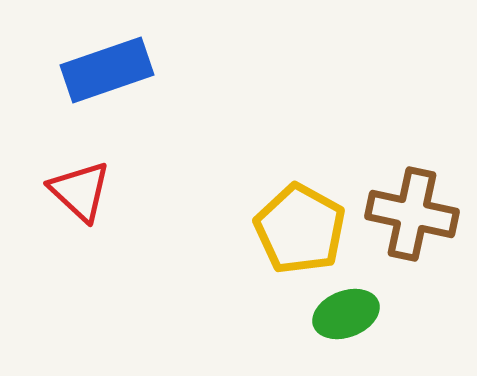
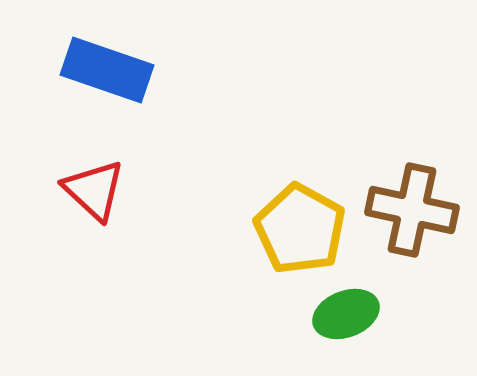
blue rectangle: rotated 38 degrees clockwise
red triangle: moved 14 px right, 1 px up
brown cross: moved 4 px up
